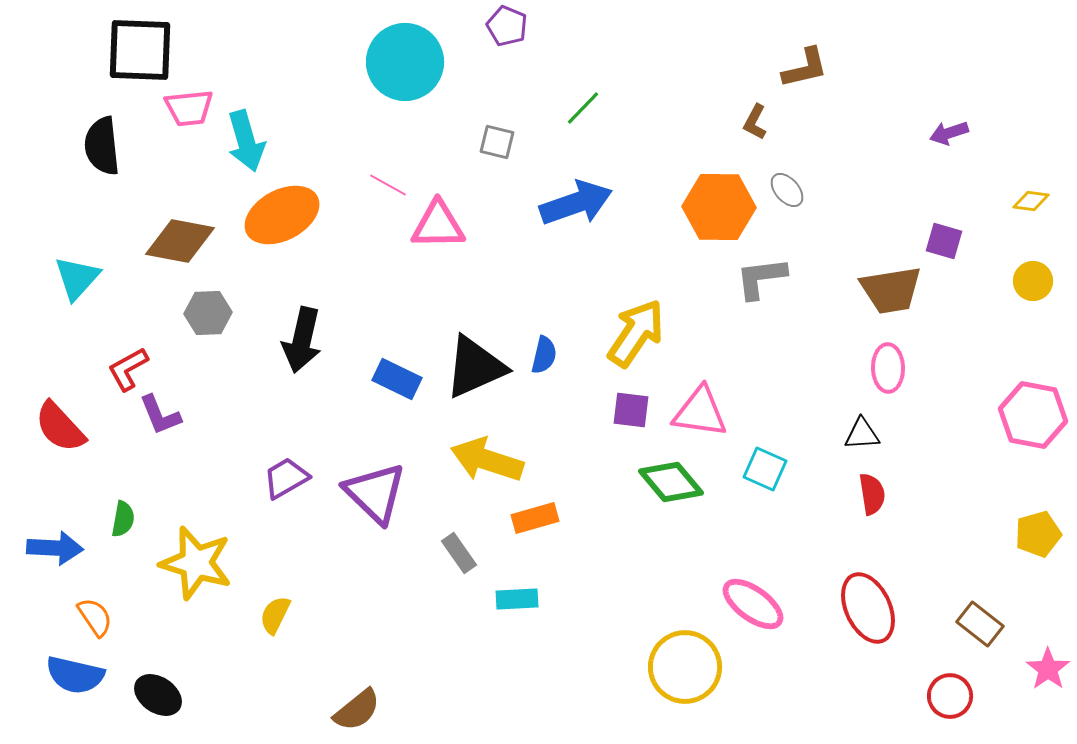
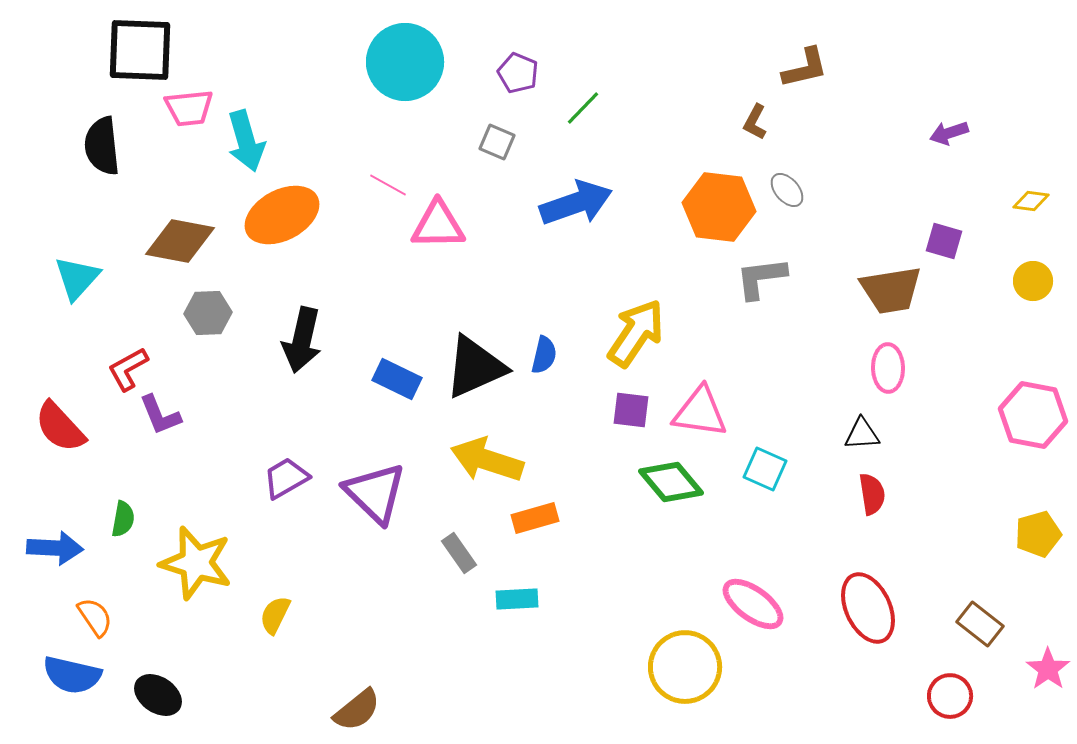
purple pentagon at (507, 26): moved 11 px right, 47 px down
gray square at (497, 142): rotated 9 degrees clockwise
orange hexagon at (719, 207): rotated 6 degrees clockwise
blue semicircle at (75, 675): moved 3 px left
